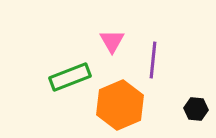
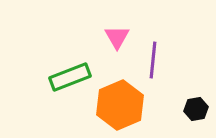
pink triangle: moved 5 px right, 4 px up
black hexagon: rotated 15 degrees counterclockwise
